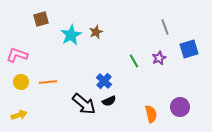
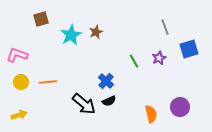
blue cross: moved 2 px right
